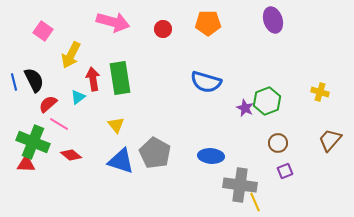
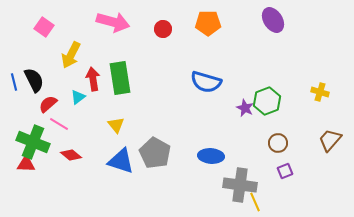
purple ellipse: rotated 15 degrees counterclockwise
pink square: moved 1 px right, 4 px up
